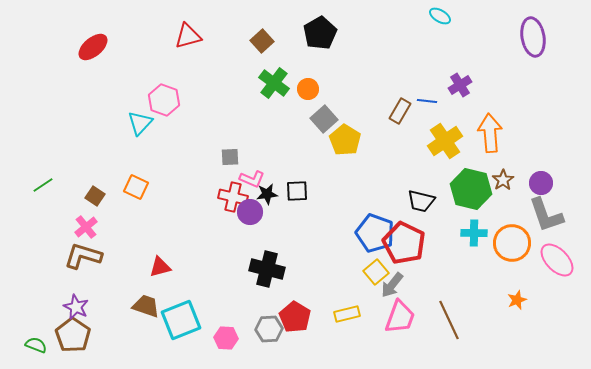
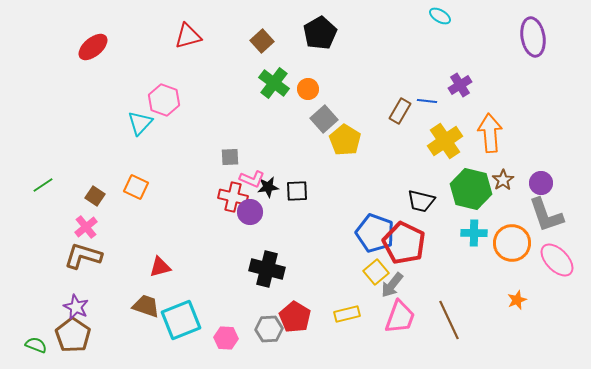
black star at (267, 194): moved 1 px right, 7 px up
